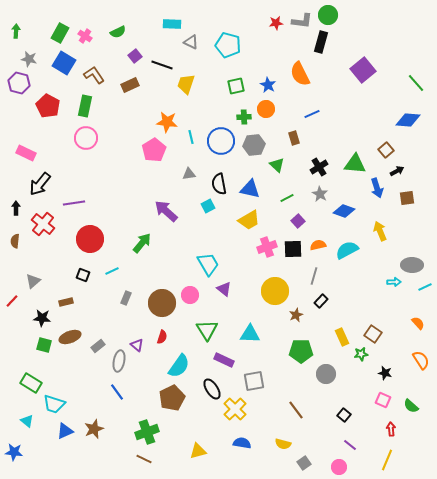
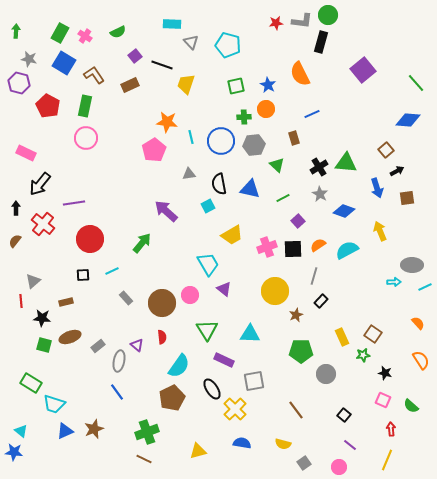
gray triangle at (191, 42): rotated 21 degrees clockwise
green triangle at (355, 164): moved 9 px left, 1 px up
green line at (287, 198): moved 4 px left
yellow trapezoid at (249, 220): moved 17 px left, 15 px down
brown semicircle at (15, 241): rotated 32 degrees clockwise
orange semicircle at (318, 245): rotated 21 degrees counterclockwise
black square at (83, 275): rotated 24 degrees counterclockwise
gray rectangle at (126, 298): rotated 64 degrees counterclockwise
red line at (12, 301): moved 9 px right; rotated 48 degrees counterclockwise
red semicircle at (162, 337): rotated 24 degrees counterclockwise
green star at (361, 354): moved 2 px right, 1 px down
cyan triangle at (27, 421): moved 6 px left, 10 px down
